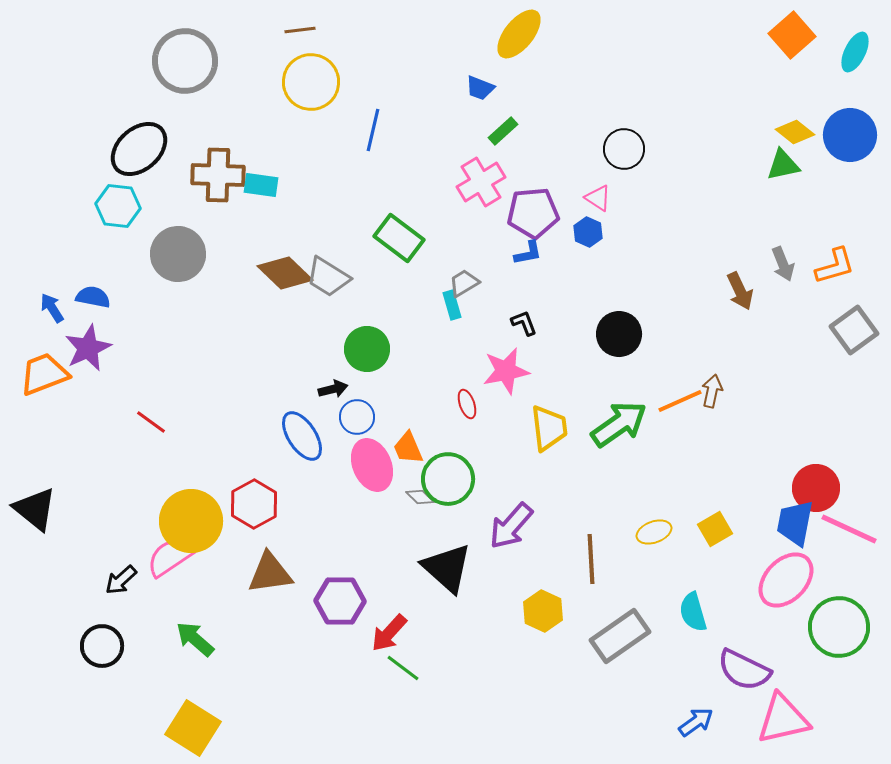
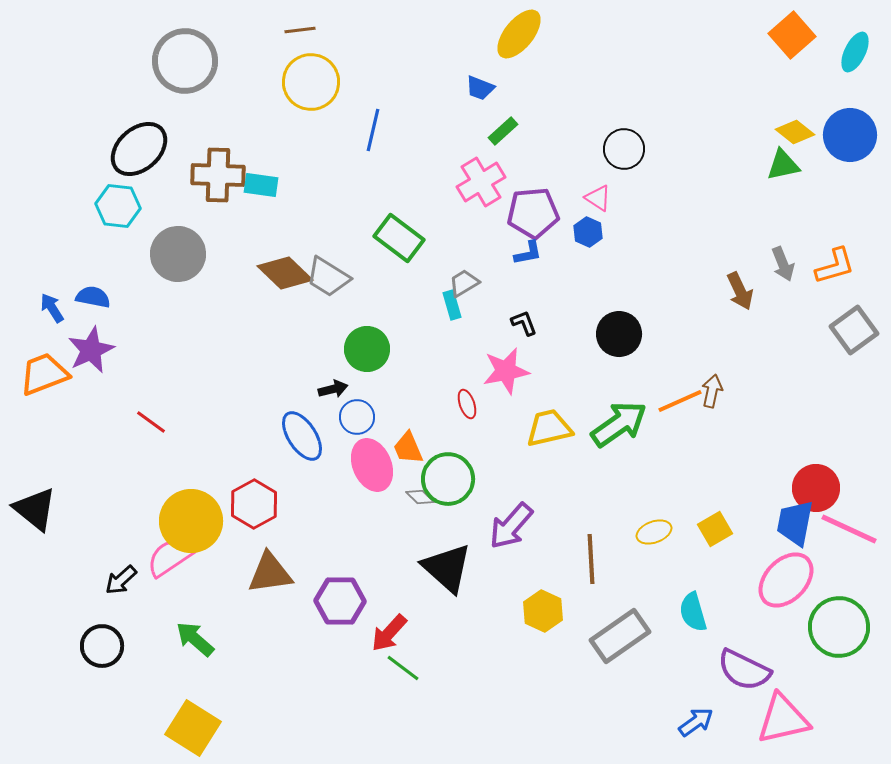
purple star at (88, 348): moved 3 px right, 2 px down
yellow trapezoid at (549, 428): rotated 96 degrees counterclockwise
